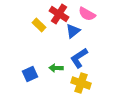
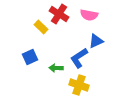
pink semicircle: moved 2 px right, 1 px down; rotated 18 degrees counterclockwise
yellow rectangle: moved 2 px right, 2 px down
blue triangle: moved 23 px right, 10 px down; rotated 14 degrees clockwise
blue square: moved 17 px up
yellow cross: moved 2 px left, 2 px down
